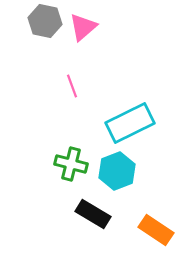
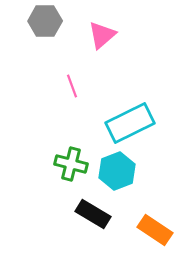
gray hexagon: rotated 12 degrees counterclockwise
pink triangle: moved 19 px right, 8 px down
orange rectangle: moved 1 px left
